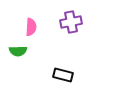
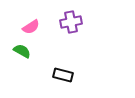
pink semicircle: rotated 54 degrees clockwise
green semicircle: moved 4 px right; rotated 150 degrees counterclockwise
